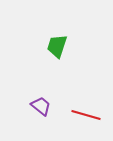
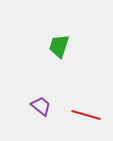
green trapezoid: moved 2 px right
